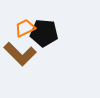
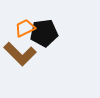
black pentagon: rotated 12 degrees counterclockwise
